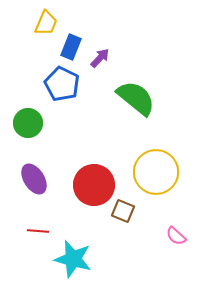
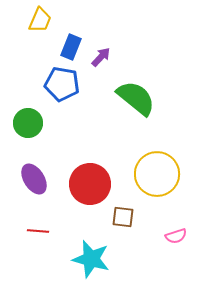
yellow trapezoid: moved 6 px left, 3 px up
purple arrow: moved 1 px right, 1 px up
blue pentagon: rotated 16 degrees counterclockwise
yellow circle: moved 1 px right, 2 px down
red circle: moved 4 px left, 1 px up
brown square: moved 6 px down; rotated 15 degrees counterclockwise
pink semicircle: rotated 60 degrees counterclockwise
cyan star: moved 18 px right
